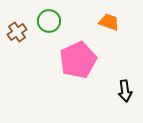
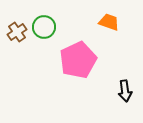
green circle: moved 5 px left, 6 px down
